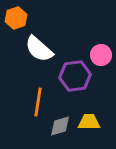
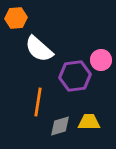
orange hexagon: rotated 15 degrees clockwise
pink circle: moved 5 px down
